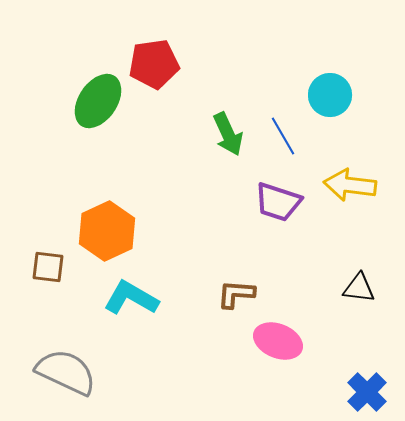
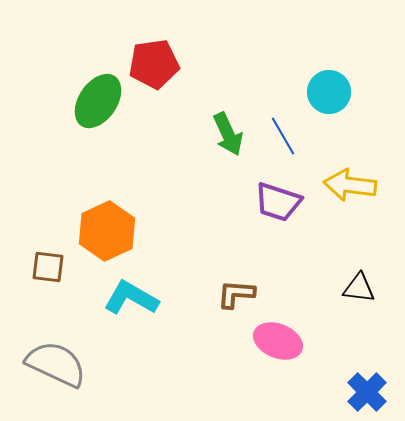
cyan circle: moved 1 px left, 3 px up
gray semicircle: moved 10 px left, 8 px up
